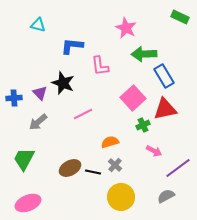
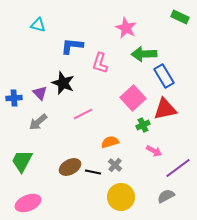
pink L-shape: moved 3 px up; rotated 25 degrees clockwise
green trapezoid: moved 2 px left, 2 px down
brown ellipse: moved 1 px up
